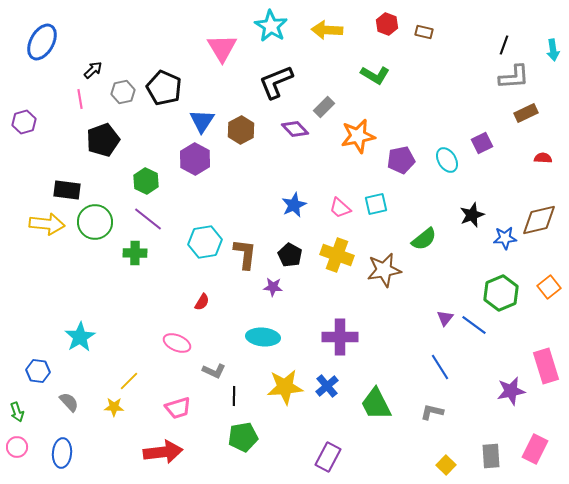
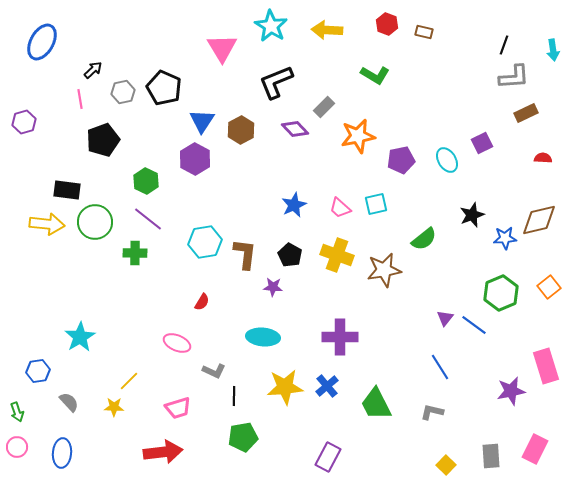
blue hexagon at (38, 371): rotated 15 degrees counterclockwise
